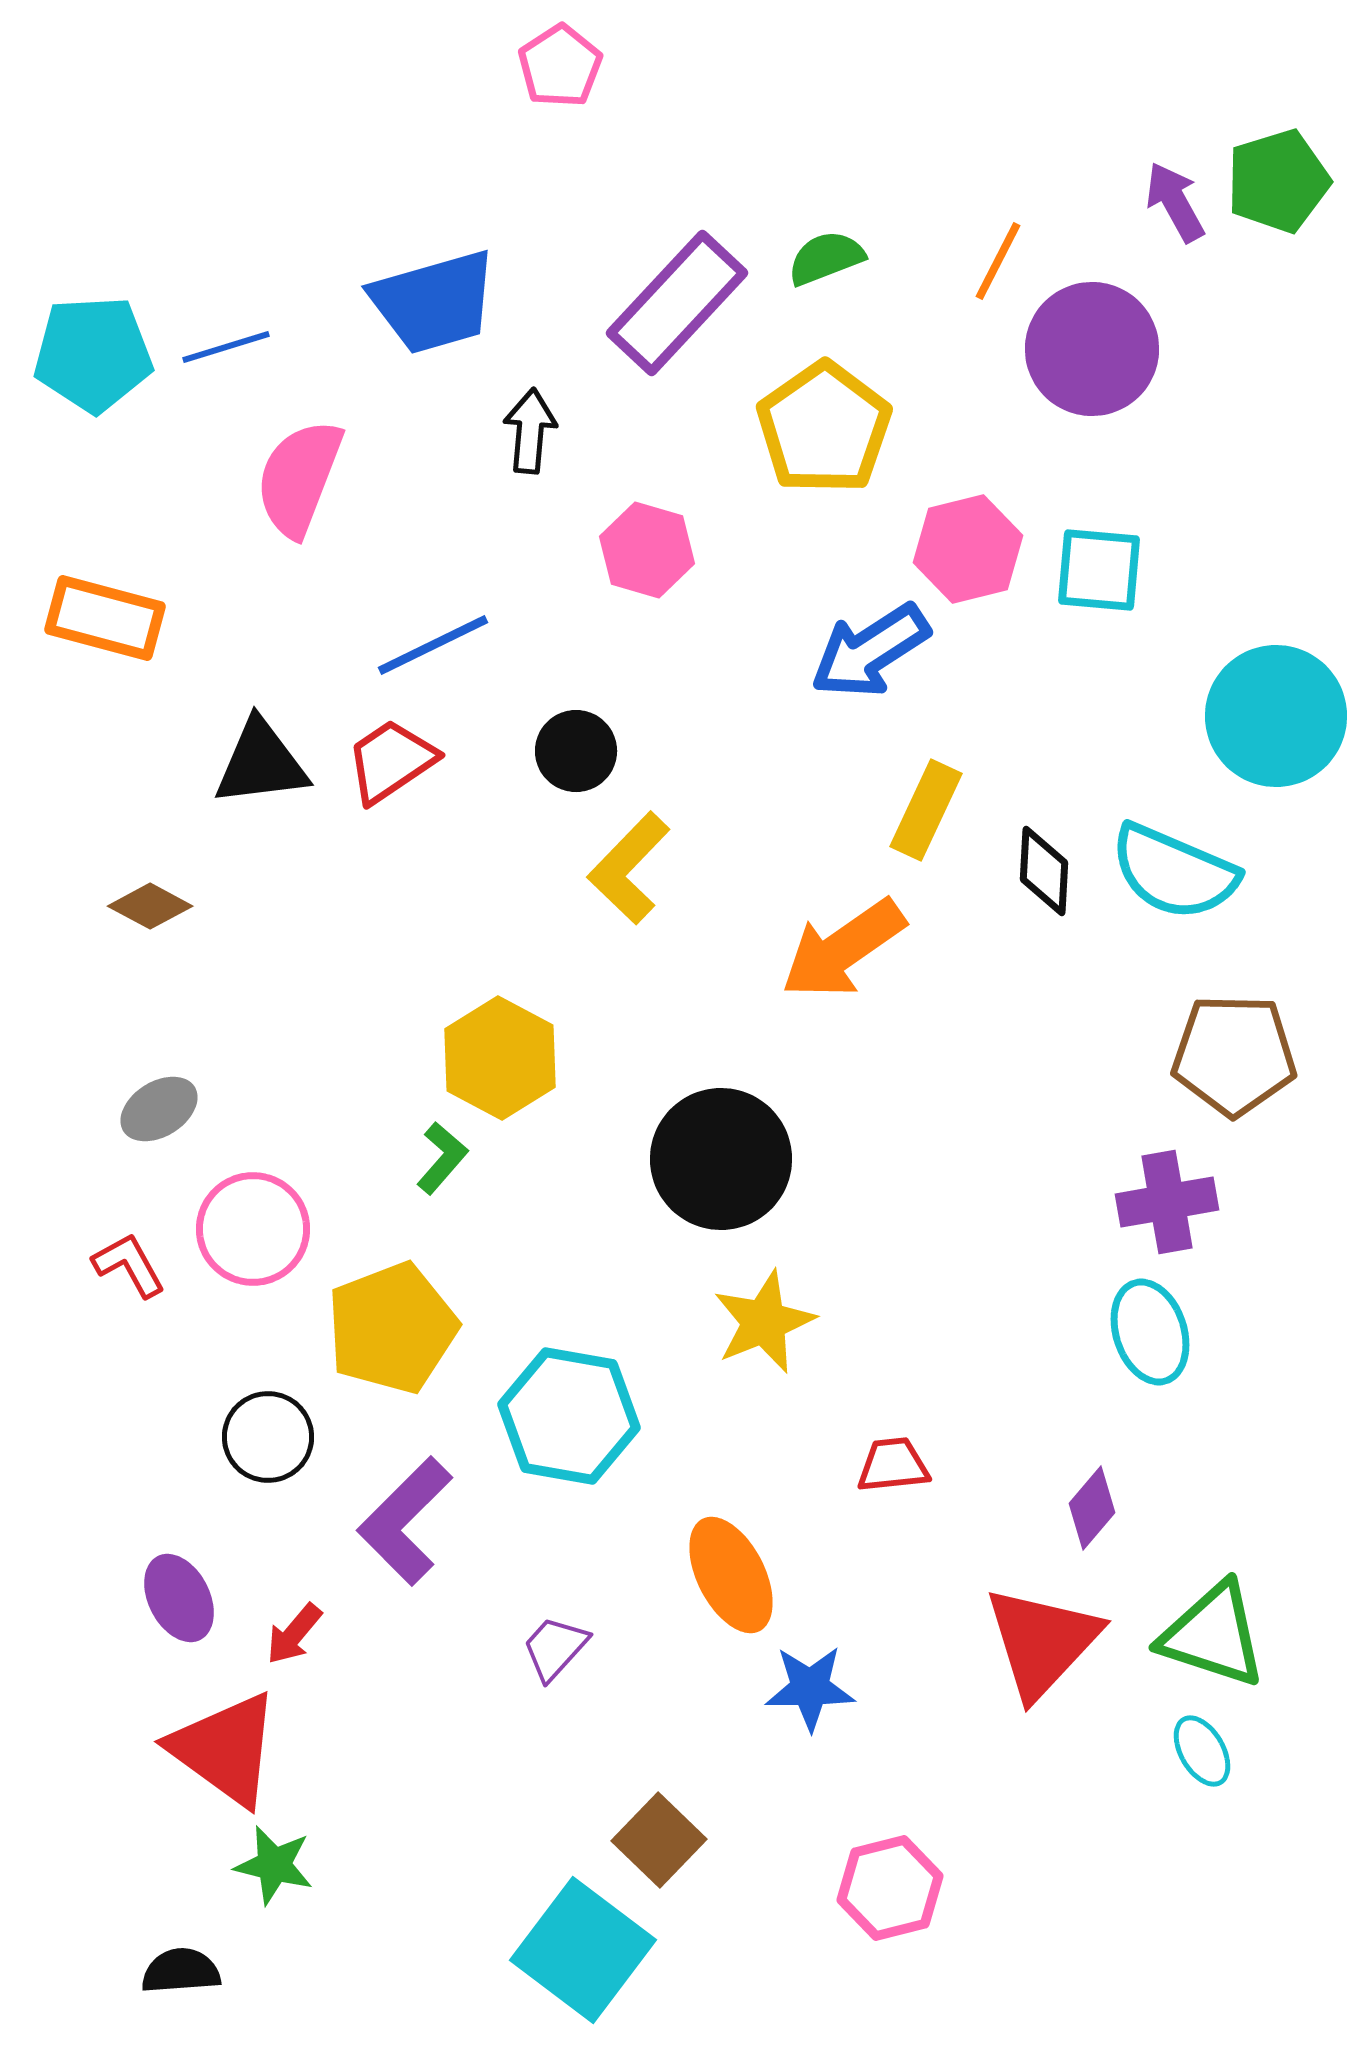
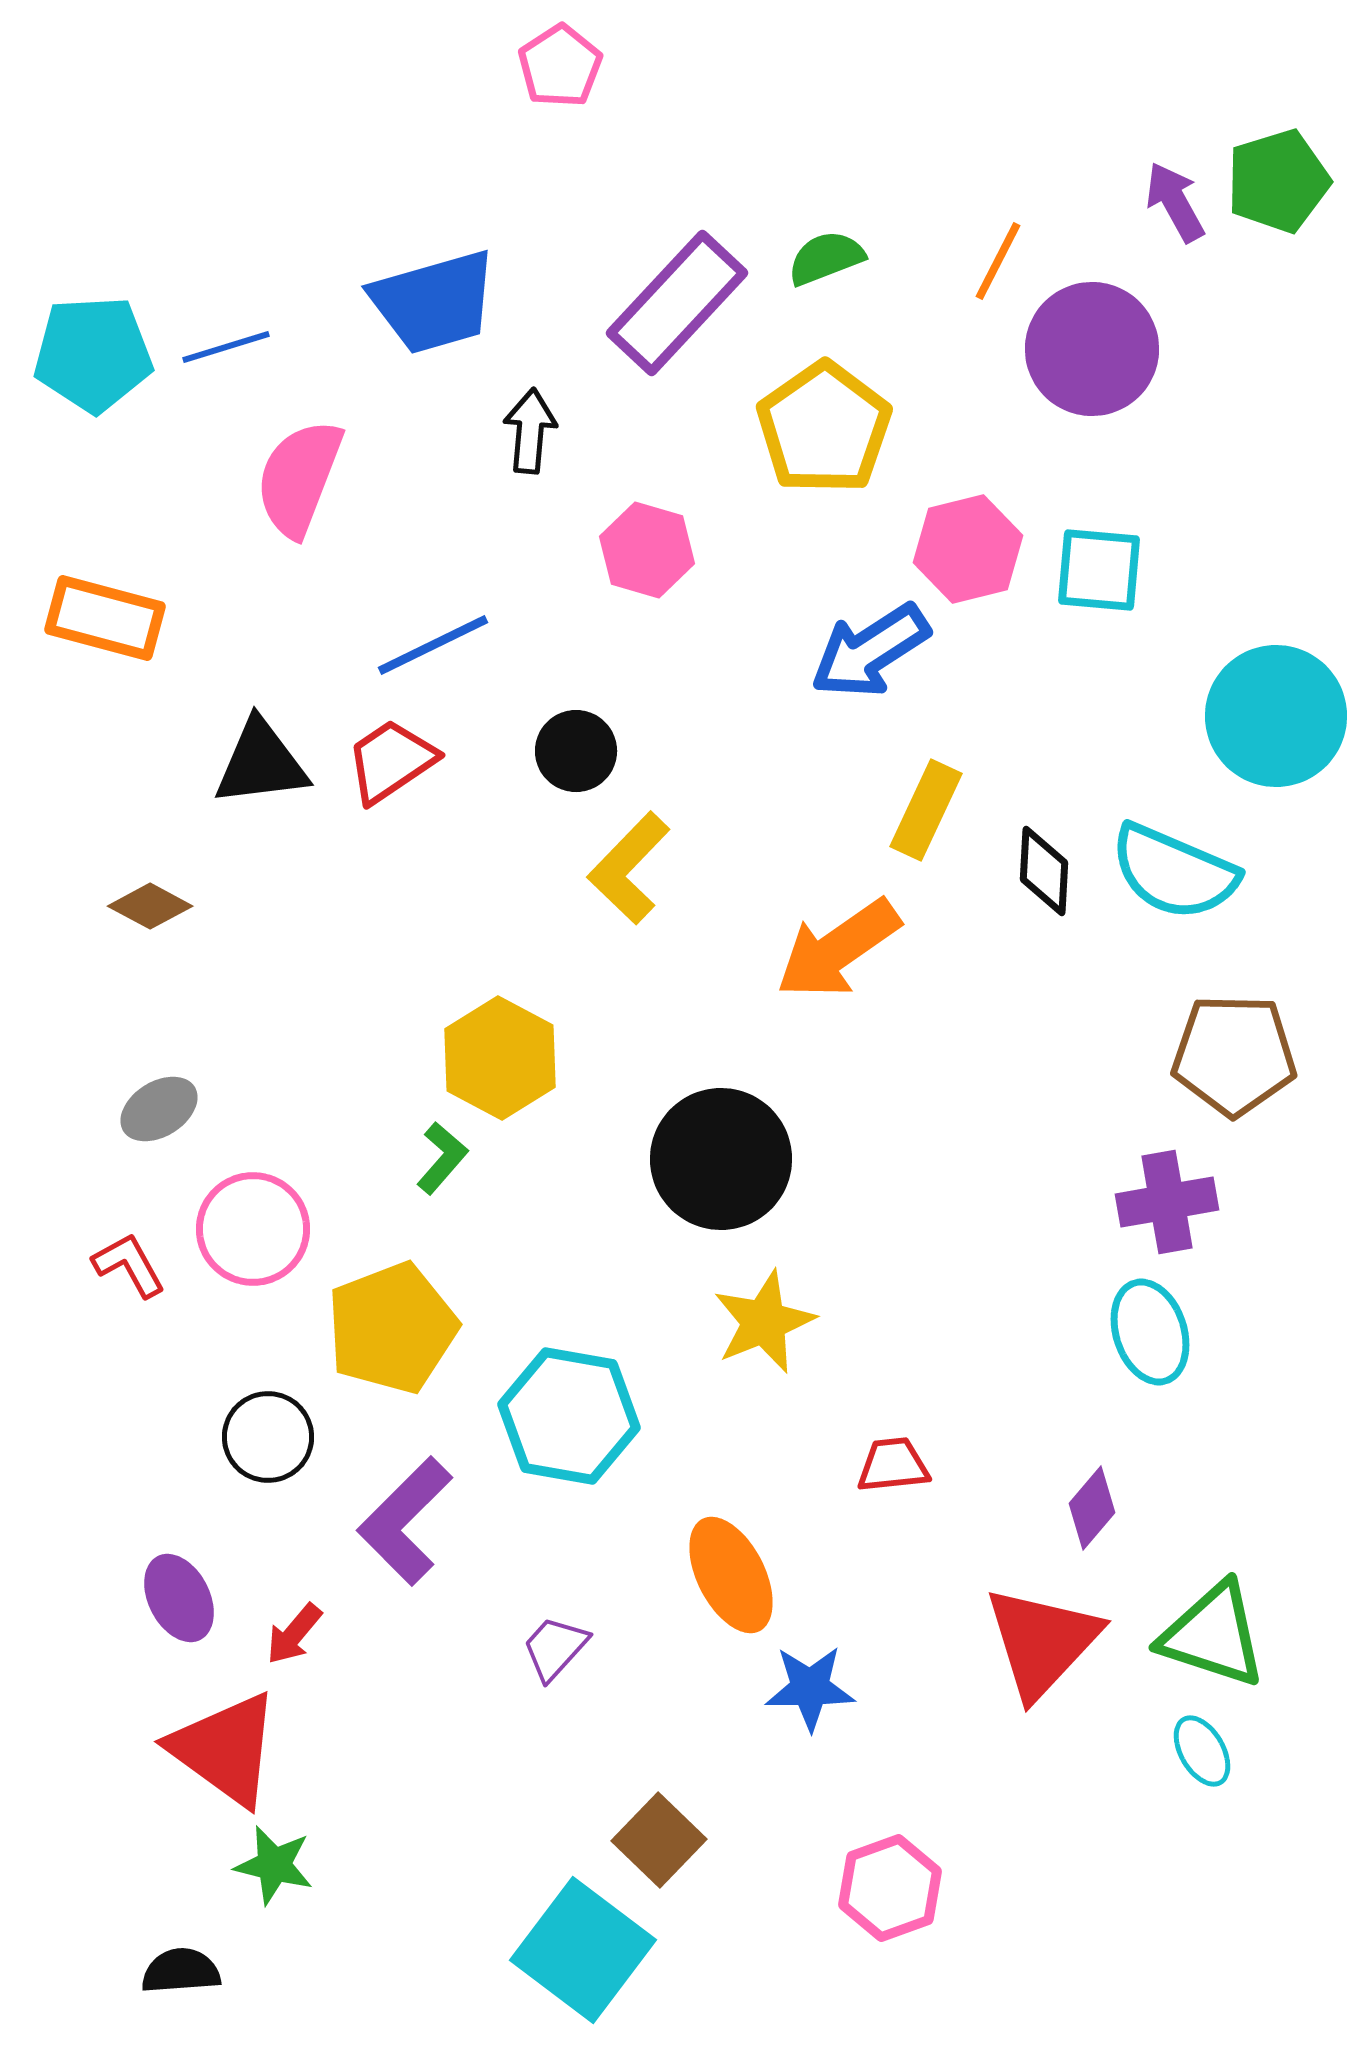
orange arrow at (843, 949): moved 5 px left
pink hexagon at (890, 1888): rotated 6 degrees counterclockwise
